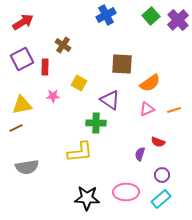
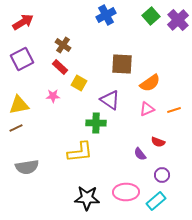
red rectangle: moved 15 px right; rotated 49 degrees counterclockwise
yellow triangle: moved 3 px left
purple semicircle: rotated 56 degrees counterclockwise
cyan rectangle: moved 5 px left, 2 px down
